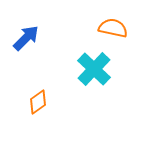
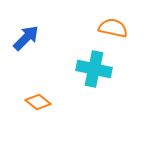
cyan cross: rotated 32 degrees counterclockwise
orange diamond: rotated 75 degrees clockwise
